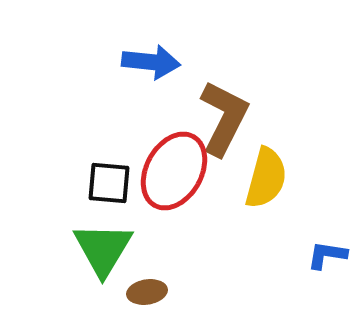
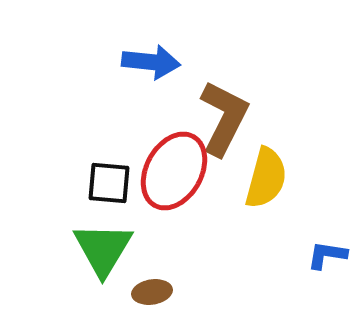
brown ellipse: moved 5 px right
